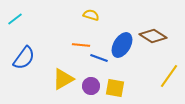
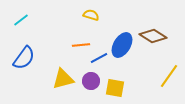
cyan line: moved 6 px right, 1 px down
orange line: rotated 12 degrees counterclockwise
blue line: rotated 48 degrees counterclockwise
yellow triangle: rotated 15 degrees clockwise
purple circle: moved 5 px up
